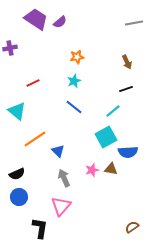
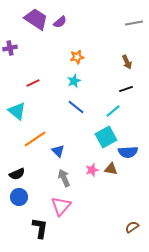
blue line: moved 2 px right
